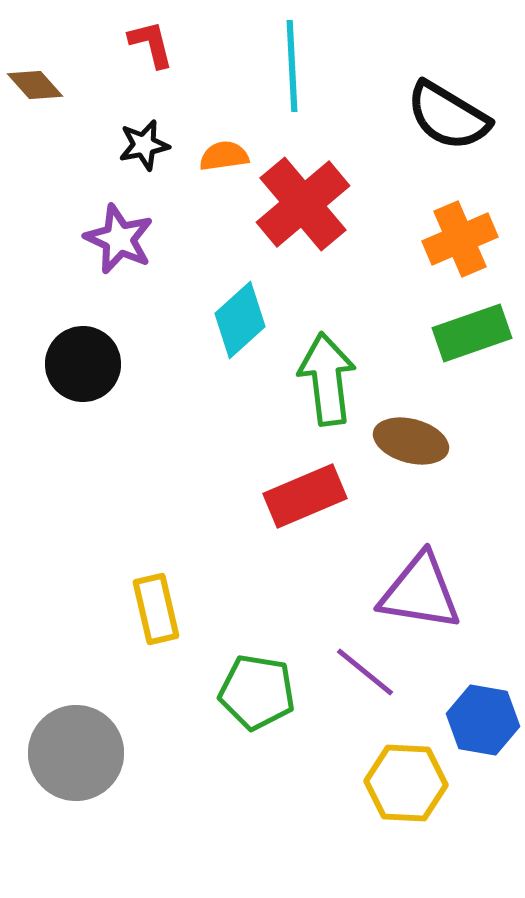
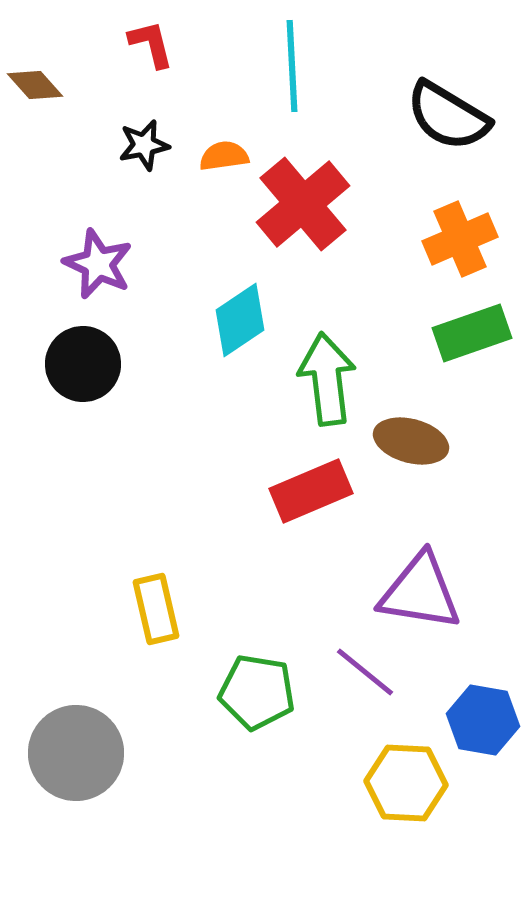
purple star: moved 21 px left, 25 px down
cyan diamond: rotated 8 degrees clockwise
red rectangle: moved 6 px right, 5 px up
